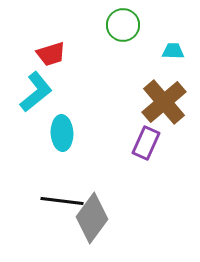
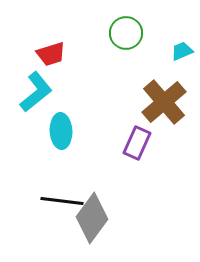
green circle: moved 3 px right, 8 px down
cyan trapezoid: moved 9 px right; rotated 25 degrees counterclockwise
cyan ellipse: moved 1 px left, 2 px up
purple rectangle: moved 9 px left
